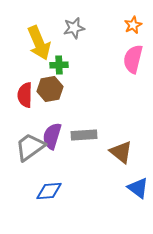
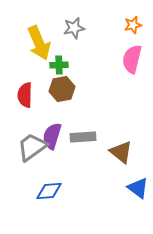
orange star: rotated 12 degrees clockwise
pink semicircle: moved 1 px left
brown hexagon: moved 12 px right
gray rectangle: moved 1 px left, 2 px down
gray trapezoid: moved 2 px right
